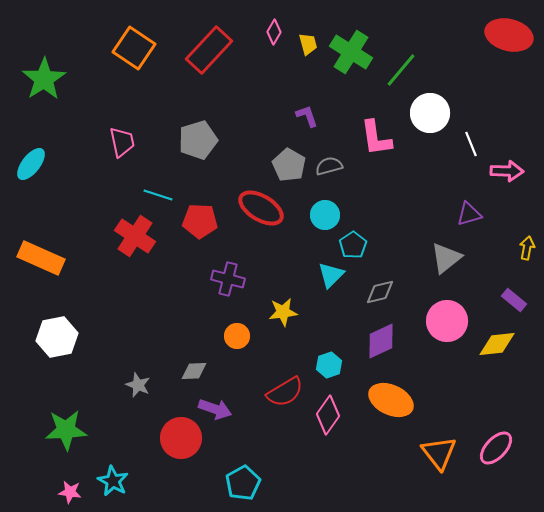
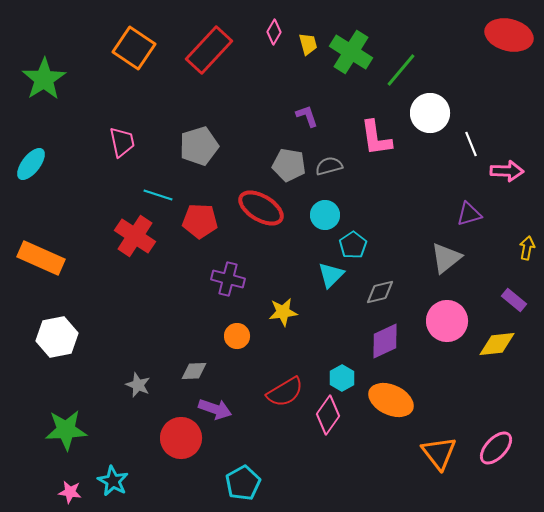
gray pentagon at (198, 140): moved 1 px right, 6 px down
gray pentagon at (289, 165): rotated 20 degrees counterclockwise
purple diamond at (381, 341): moved 4 px right
cyan hexagon at (329, 365): moved 13 px right, 13 px down; rotated 10 degrees counterclockwise
